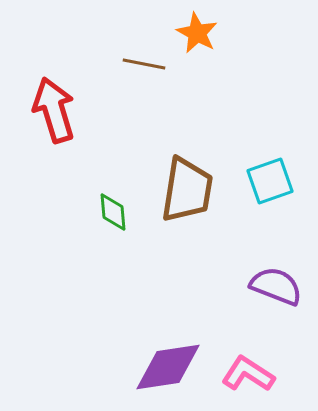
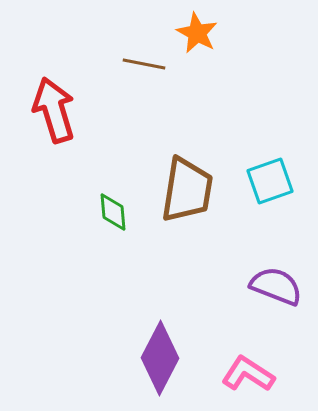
purple diamond: moved 8 px left, 9 px up; rotated 54 degrees counterclockwise
